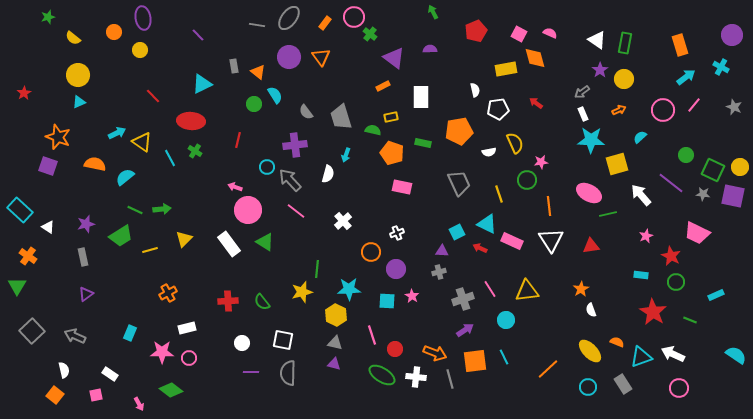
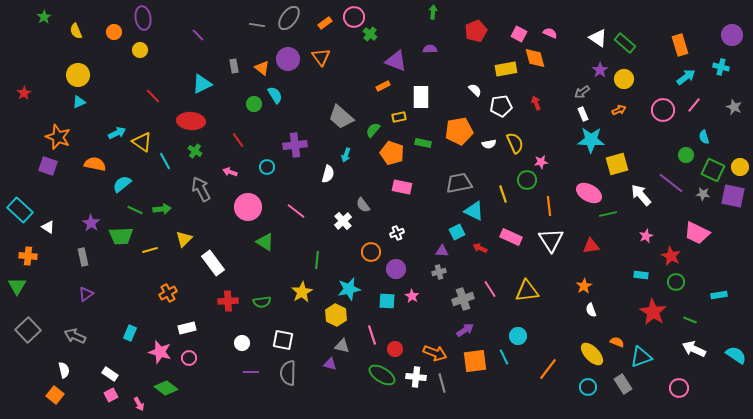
green arrow at (433, 12): rotated 32 degrees clockwise
green star at (48, 17): moved 4 px left; rotated 16 degrees counterclockwise
orange rectangle at (325, 23): rotated 16 degrees clockwise
yellow semicircle at (73, 38): moved 3 px right, 7 px up; rotated 28 degrees clockwise
white triangle at (597, 40): moved 1 px right, 2 px up
green rectangle at (625, 43): rotated 60 degrees counterclockwise
purple circle at (289, 57): moved 1 px left, 2 px down
purple triangle at (394, 58): moved 2 px right, 3 px down; rotated 15 degrees counterclockwise
cyan cross at (721, 67): rotated 14 degrees counterclockwise
orange triangle at (258, 72): moved 4 px right, 4 px up
white semicircle at (475, 90): rotated 32 degrees counterclockwise
red arrow at (536, 103): rotated 32 degrees clockwise
white pentagon at (498, 109): moved 3 px right, 3 px up
gray semicircle at (306, 112): moved 57 px right, 93 px down
gray trapezoid at (341, 117): rotated 32 degrees counterclockwise
yellow rectangle at (391, 117): moved 8 px right
green semicircle at (373, 130): rotated 63 degrees counterclockwise
cyan semicircle at (640, 137): moved 64 px right; rotated 64 degrees counterclockwise
red line at (238, 140): rotated 49 degrees counterclockwise
white semicircle at (489, 152): moved 8 px up
cyan line at (170, 158): moved 5 px left, 3 px down
cyan semicircle at (125, 177): moved 3 px left, 7 px down
gray arrow at (290, 180): moved 89 px left, 9 px down; rotated 15 degrees clockwise
gray trapezoid at (459, 183): rotated 76 degrees counterclockwise
pink arrow at (235, 187): moved 5 px left, 15 px up
yellow line at (499, 194): moved 4 px right
pink circle at (248, 210): moved 3 px up
purple star at (86, 224): moved 5 px right, 1 px up; rotated 24 degrees counterclockwise
cyan triangle at (487, 224): moved 13 px left, 13 px up
green trapezoid at (121, 236): rotated 30 degrees clockwise
pink rectangle at (512, 241): moved 1 px left, 4 px up
white rectangle at (229, 244): moved 16 px left, 19 px down
orange cross at (28, 256): rotated 30 degrees counterclockwise
green line at (317, 269): moved 9 px up
cyan star at (349, 289): rotated 10 degrees counterclockwise
orange star at (581, 289): moved 3 px right, 3 px up
yellow star at (302, 292): rotated 15 degrees counterclockwise
cyan rectangle at (716, 295): moved 3 px right; rotated 14 degrees clockwise
green semicircle at (262, 302): rotated 60 degrees counterclockwise
cyan circle at (506, 320): moved 12 px right, 16 px down
gray square at (32, 331): moved 4 px left, 1 px up
gray triangle at (335, 343): moved 7 px right, 3 px down
yellow ellipse at (590, 351): moved 2 px right, 3 px down
pink star at (162, 352): moved 2 px left; rotated 15 degrees clockwise
white arrow at (673, 354): moved 21 px right, 5 px up
purple triangle at (334, 364): moved 4 px left
orange line at (548, 369): rotated 10 degrees counterclockwise
gray line at (450, 379): moved 8 px left, 4 px down
green diamond at (171, 390): moved 5 px left, 2 px up
pink square at (96, 395): moved 15 px right; rotated 16 degrees counterclockwise
